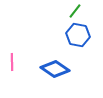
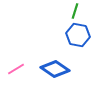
green line: rotated 21 degrees counterclockwise
pink line: moved 4 px right, 7 px down; rotated 60 degrees clockwise
